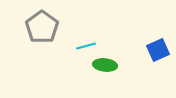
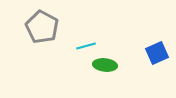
gray pentagon: rotated 8 degrees counterclockwise
blue square: moved 1 px left, 3 px down
